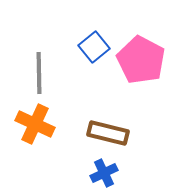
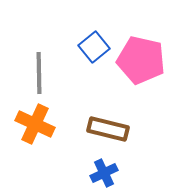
pink pentagon: rotated 15 degrees counterclockwise
brown rectangle: moved 4 px up
